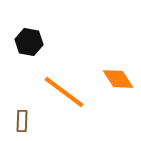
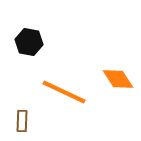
orange line: rotated 12 degrees counterclockwise
